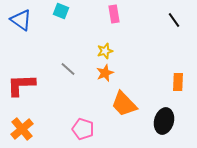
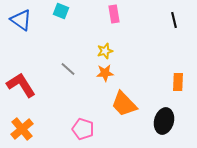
black line: rotated 21 degrees clockwise
orange star: rotated 18 degrees clockwise
red L-shape: rotated 60 degrees clockwise
